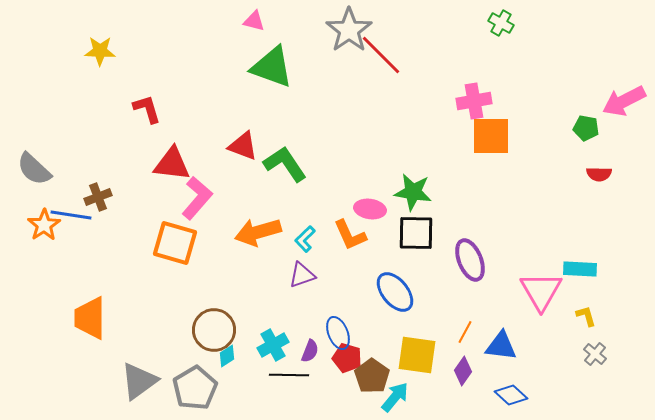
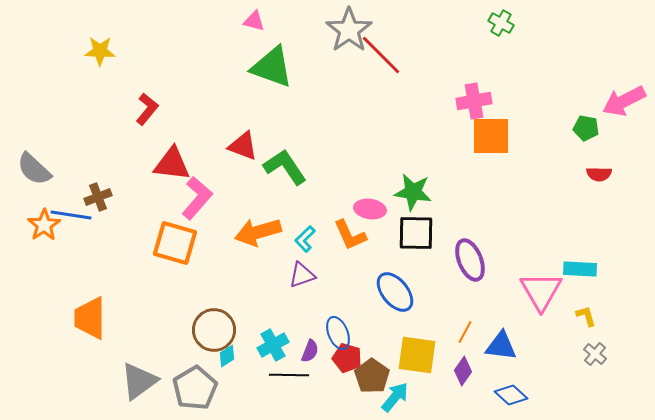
red L-shape at (147, 109): rotated 56 degrees clockwise
green L-shape at (285, 164): moved 3 px down
